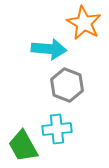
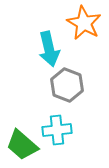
cyan arrow: rotated 72 degrees clockwise
cyan cross: moved 1 px down
green trapezoid: moved 1 px left, 1 px up; rotated 20 degrees counterclockwise
